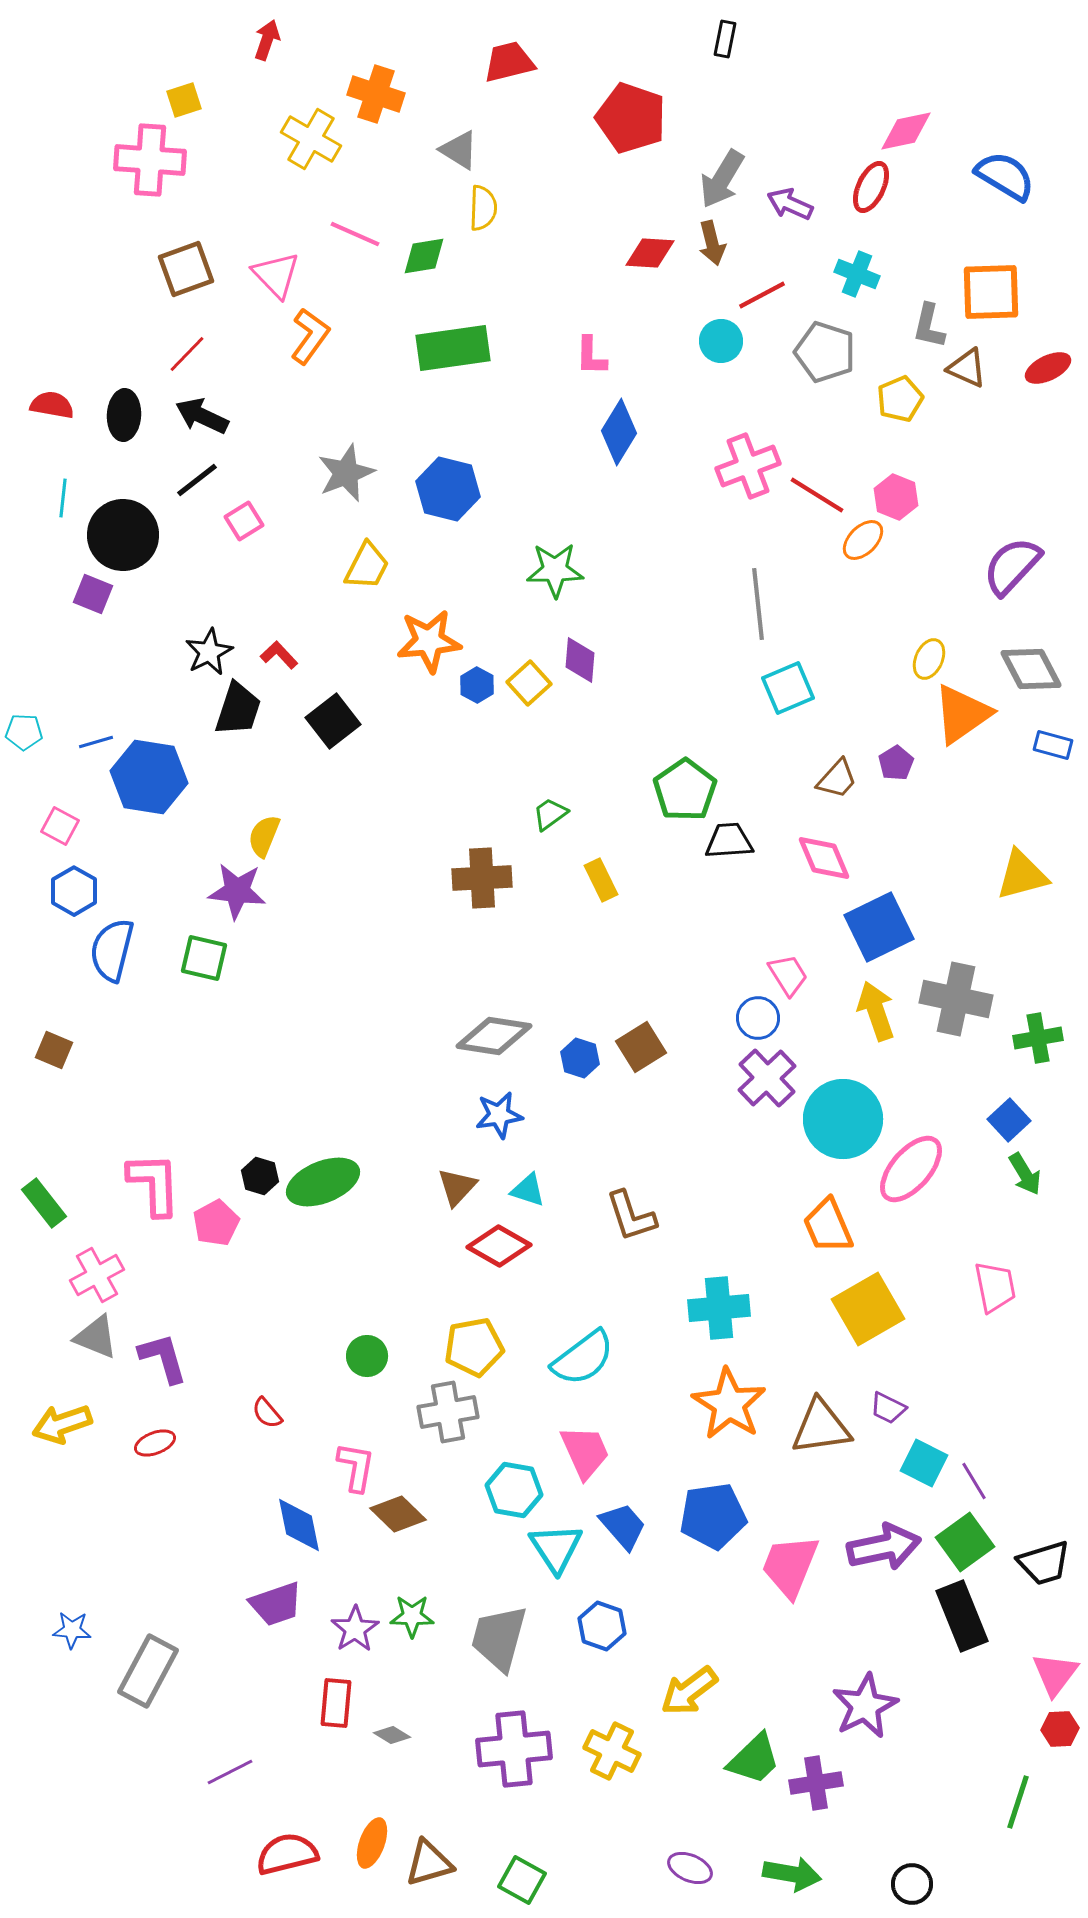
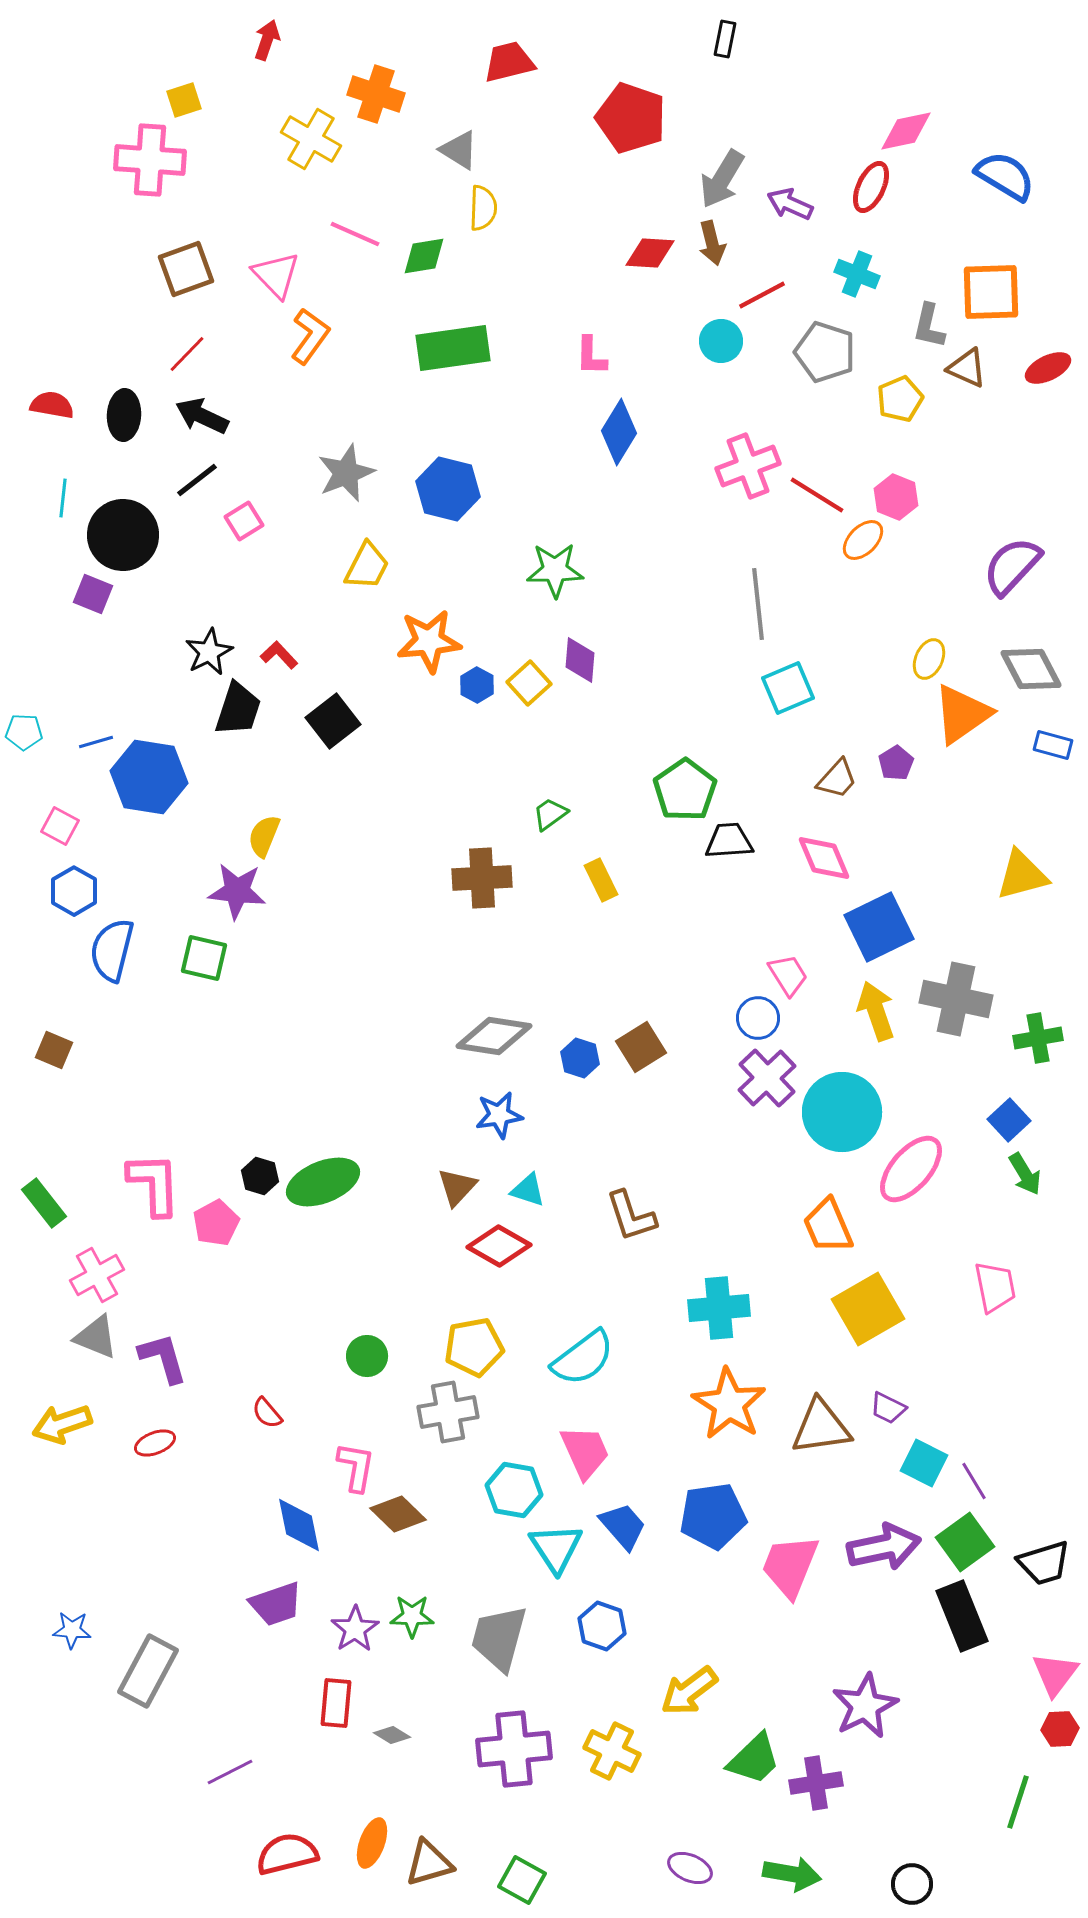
cyan circle at (843, 1119): moved 1 px left, 7 px up
